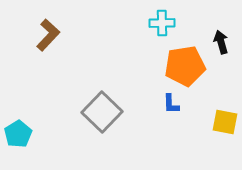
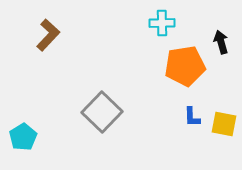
blue L-shape: moved 21 px right, 13 px down
yellow square: moved 1 px left, 2 px down
cyan pentagon: moved 5 px right, 3 px down
